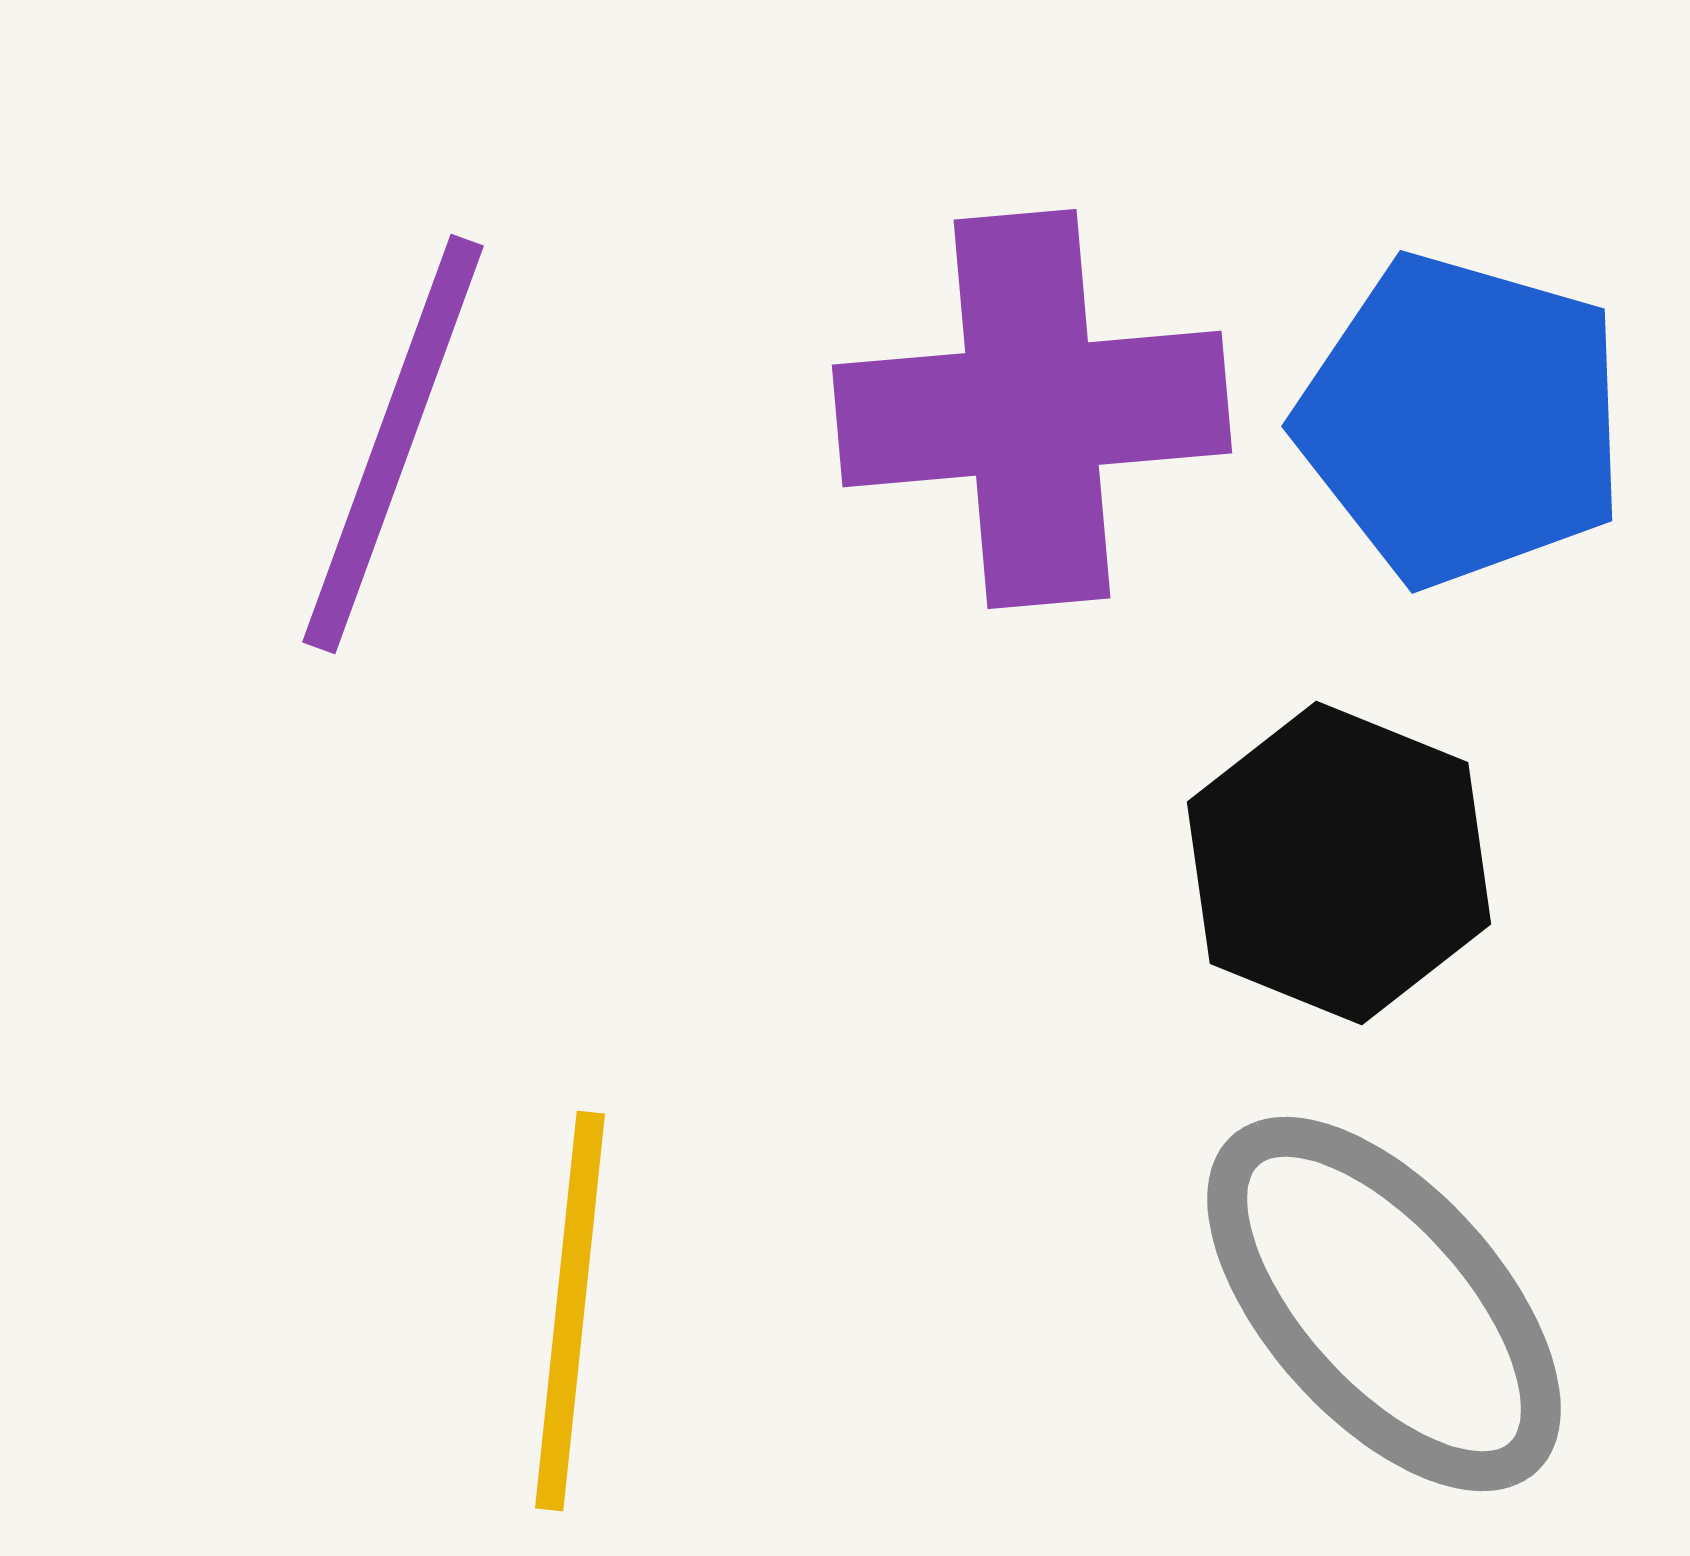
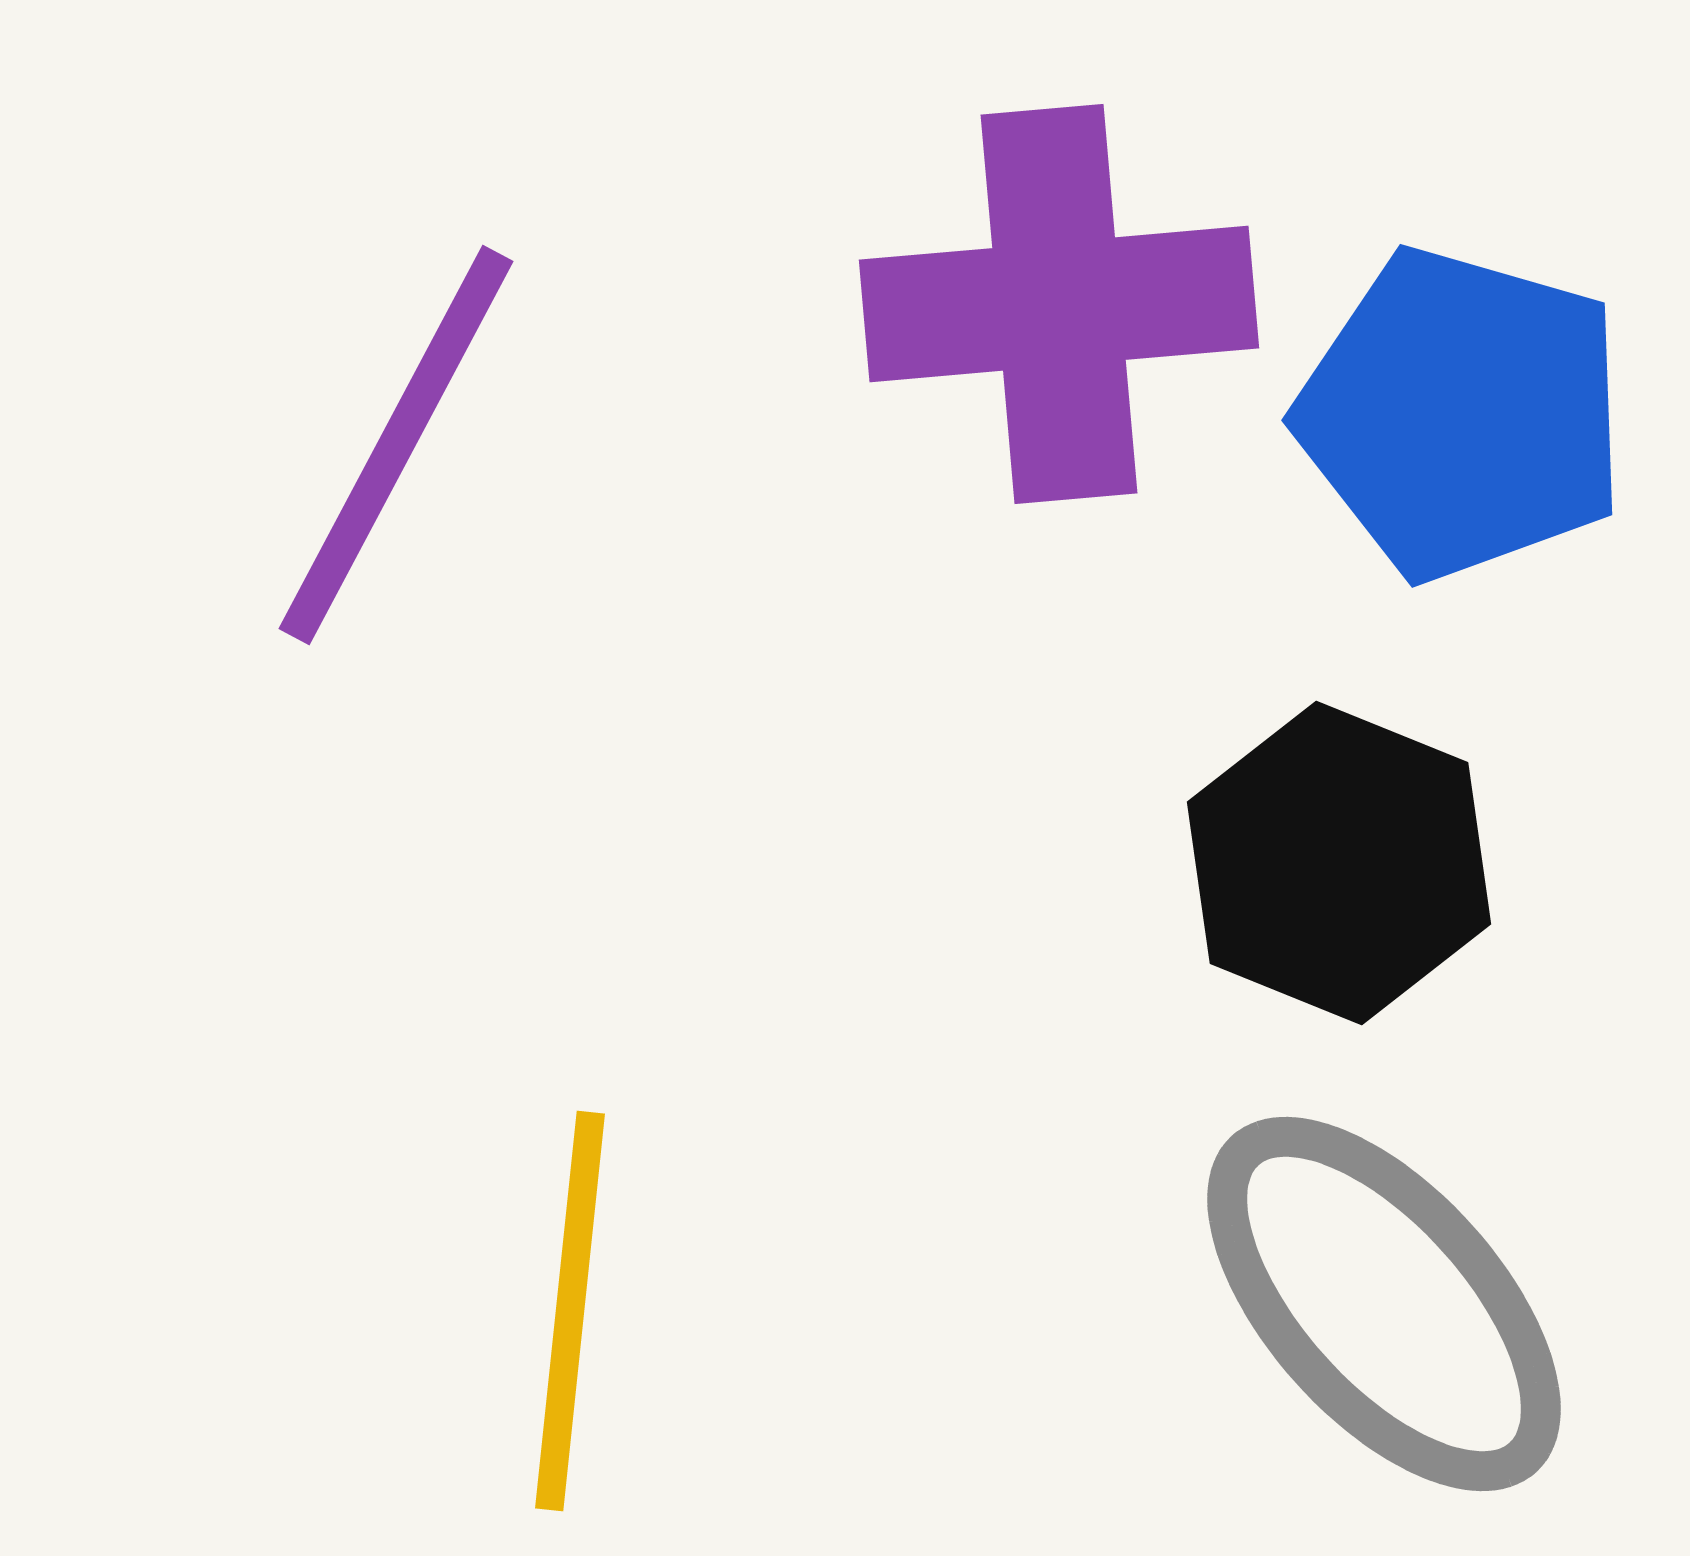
purple cross: moved 27 px right, 105 px up
blue pentagon: moved 6 px up
purple line: moved 3 px right, 1 px down; rotated 8 degrees clockwise
